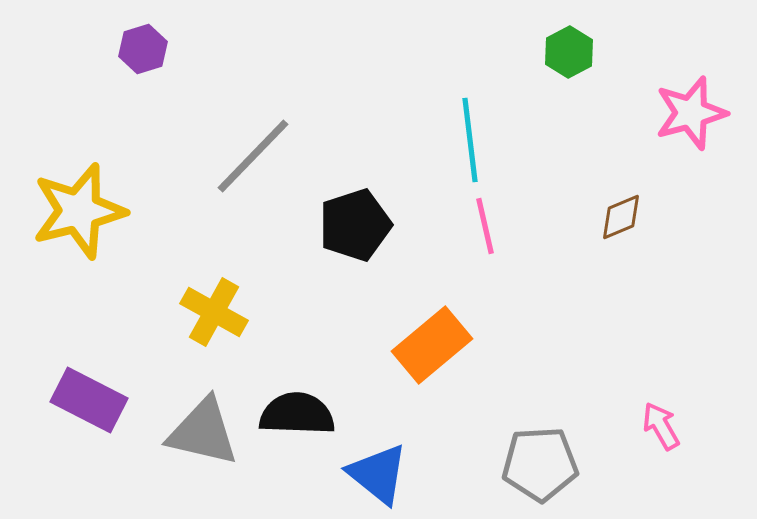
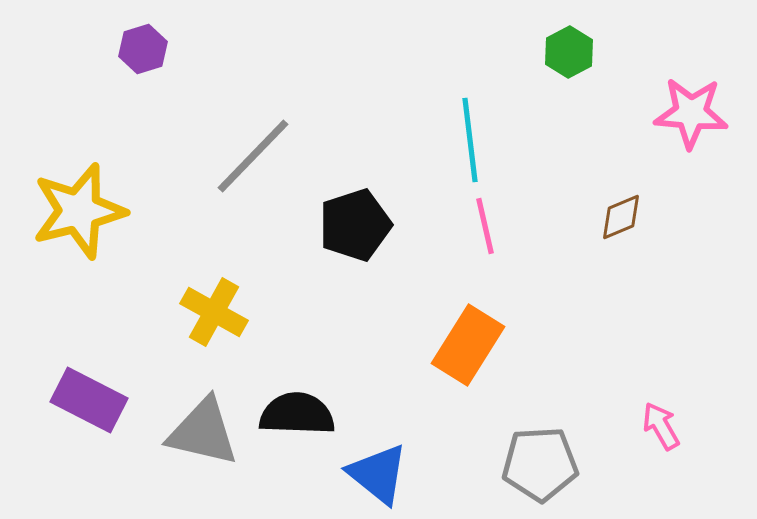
pink star: rotated 20 degrees clockwise
orange rectangle: moved 36 px right; rotated 18 degrees counterclockwise
